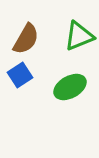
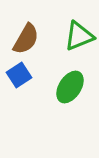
blue square: moved 1 px left
green ellipse: rotated 28 degrees counterclockwise
